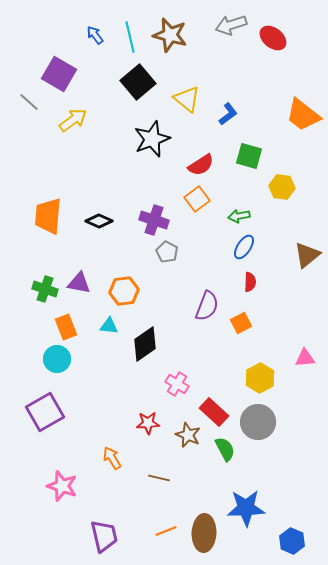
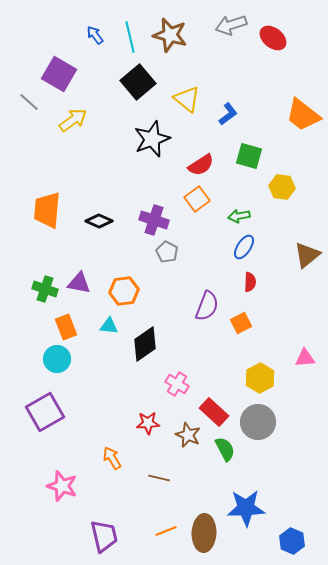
orange trapezoid at (48, 216): moved 1 px left, 6 px up
